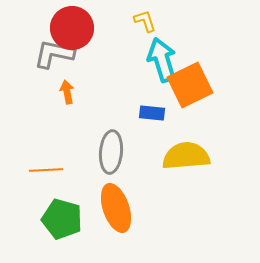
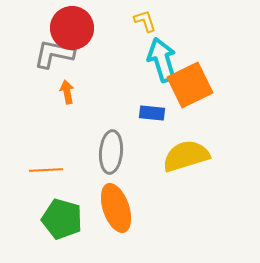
yellow semicircle: rotated 12 degrees counterclockwise
